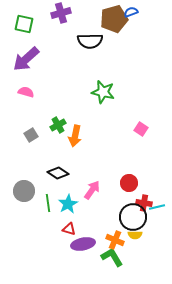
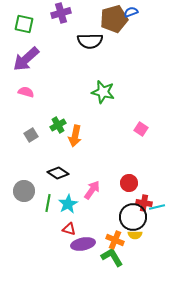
green line: rotated 18 degrees clockwise
